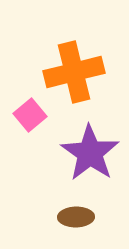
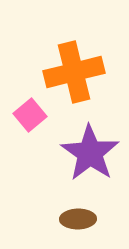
brown ellipse: moved 2 px right, 2 px down
